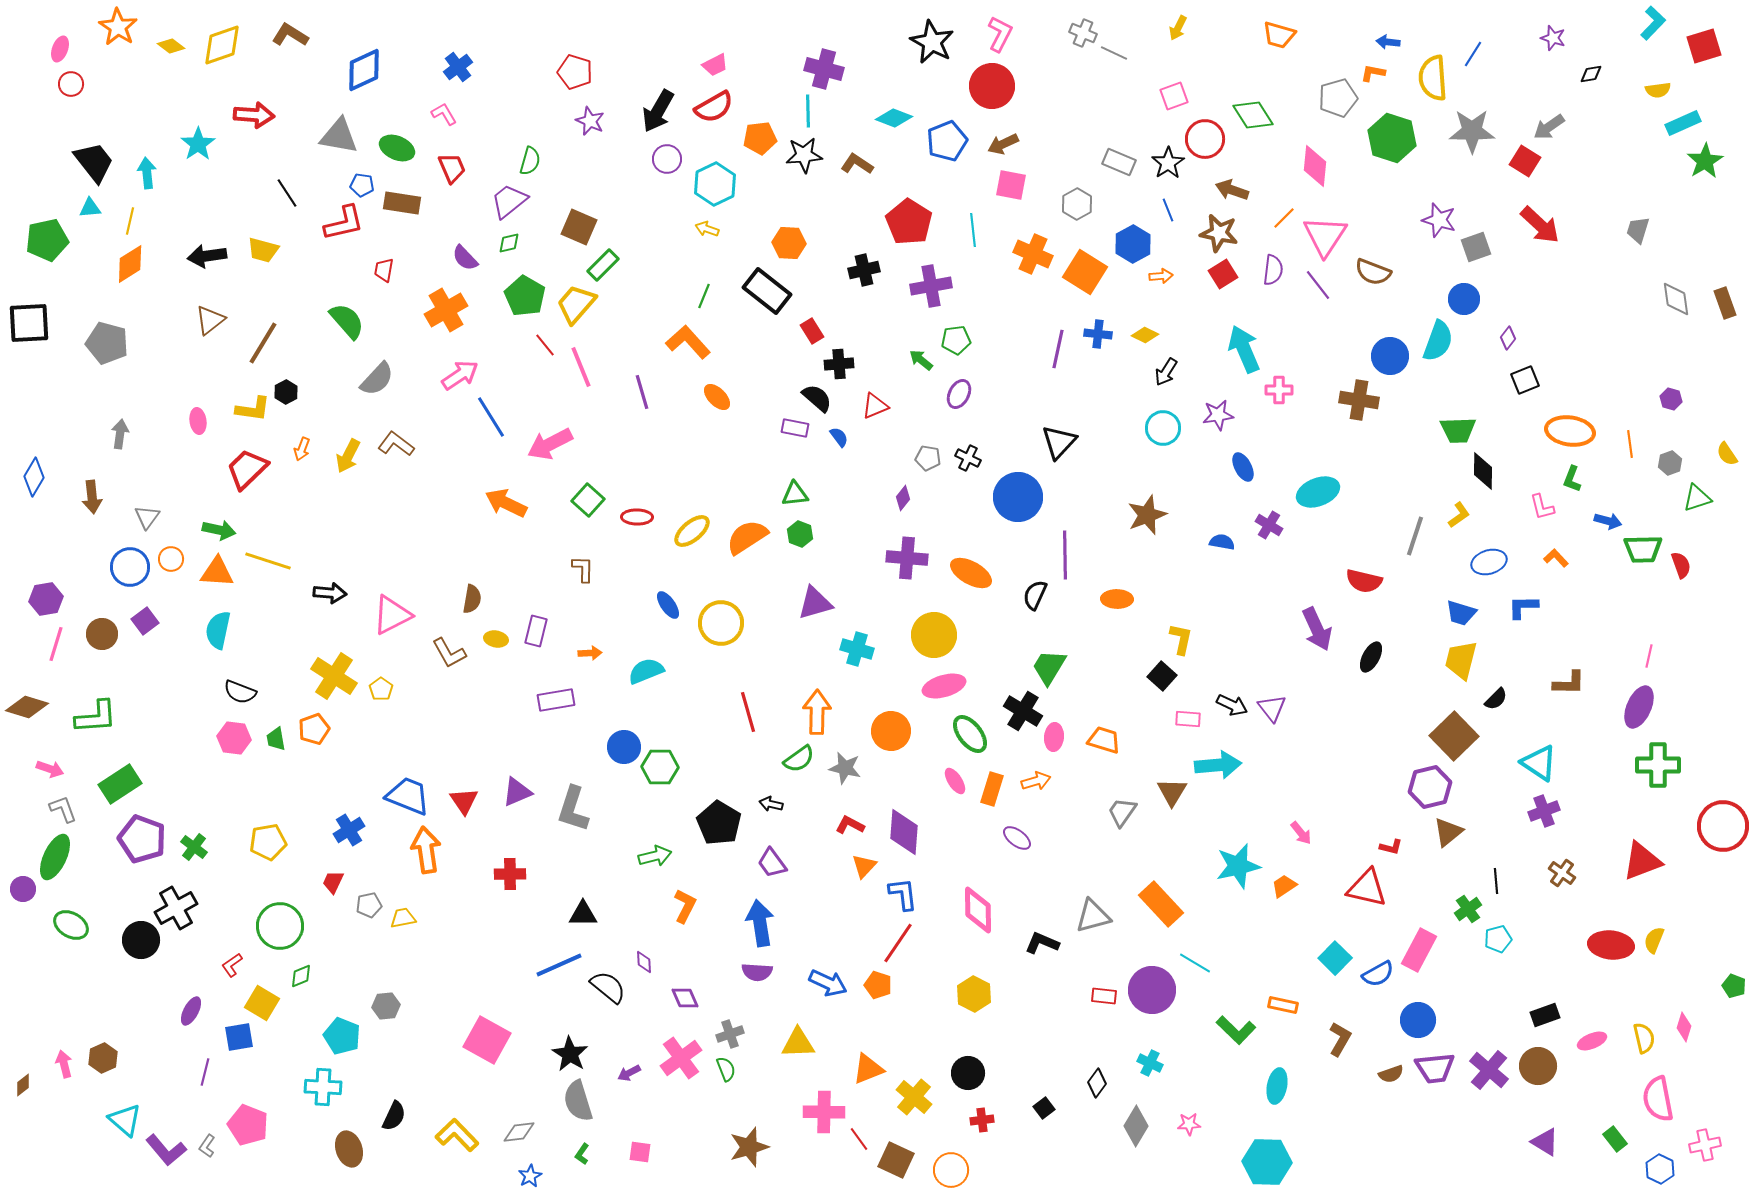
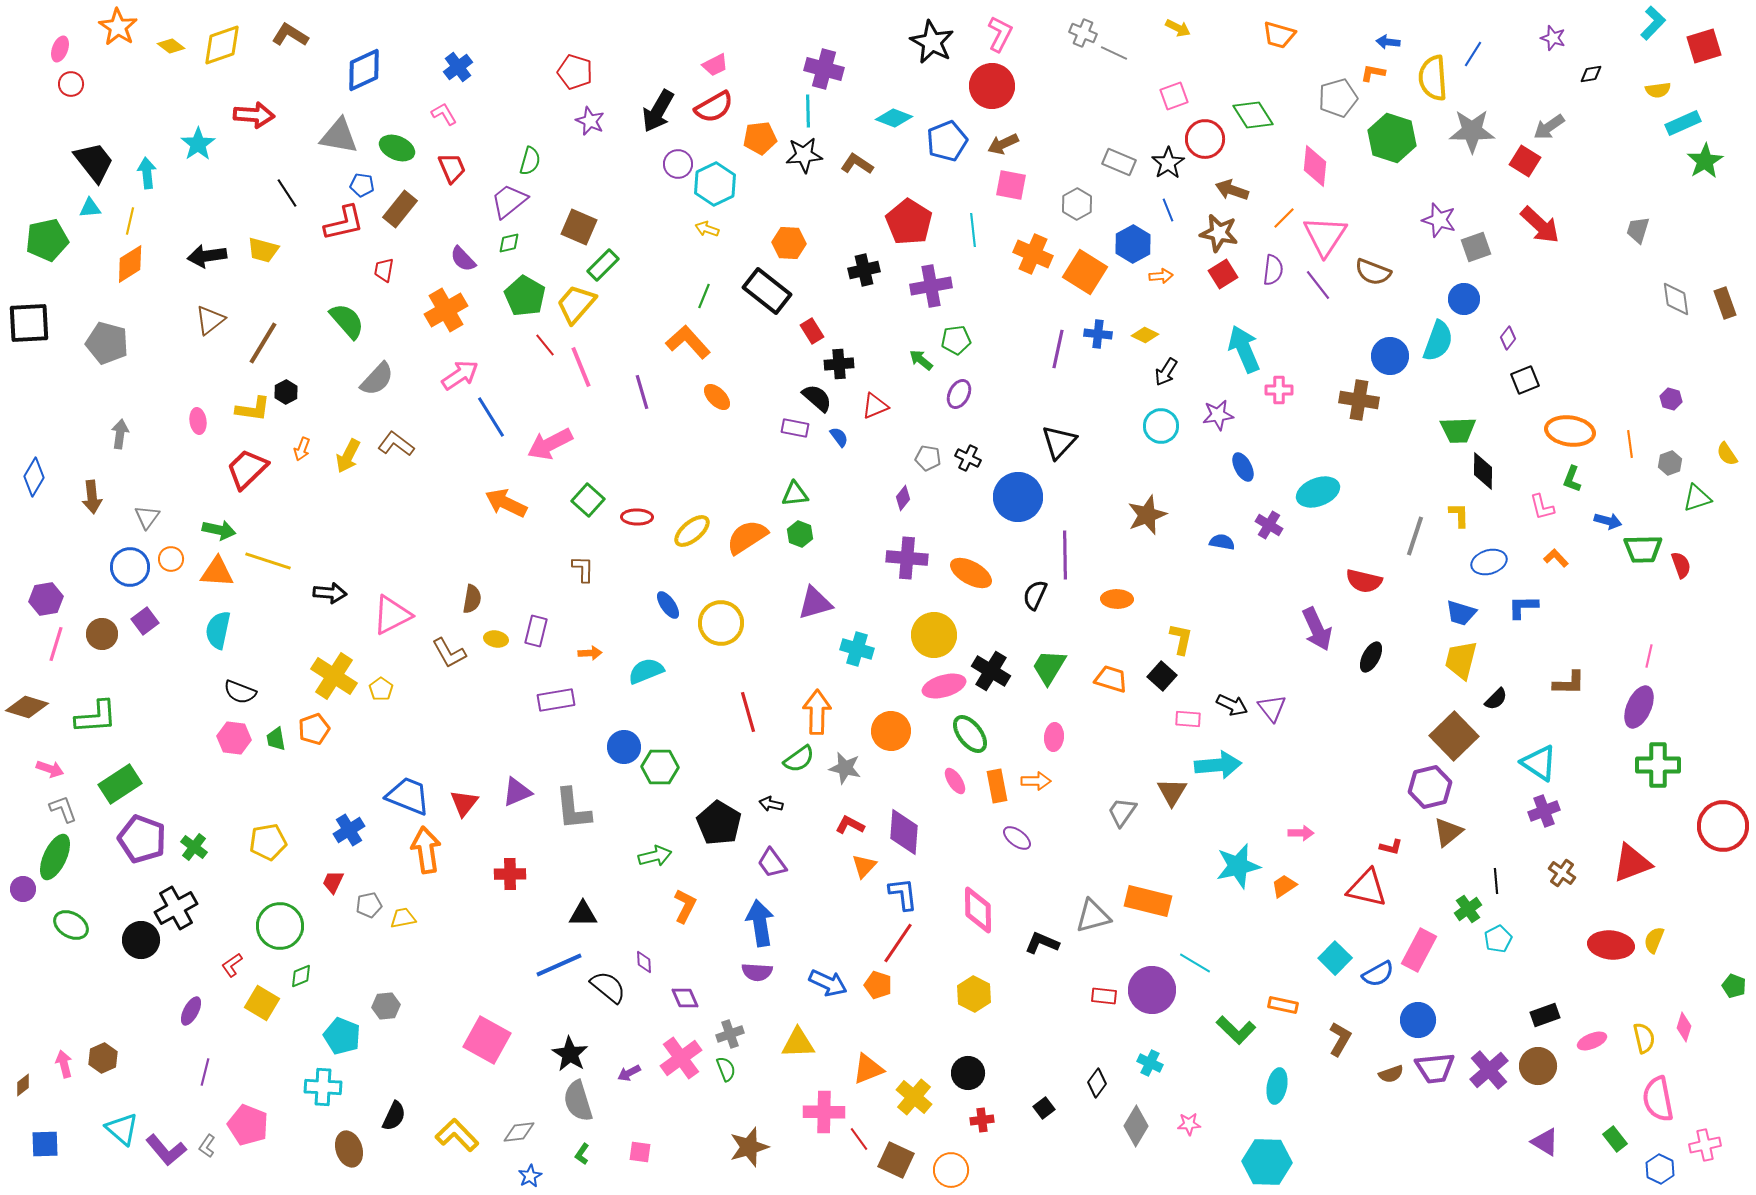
yellow arrow at (1178, 28): rotated 90 degrees counterclockwise
purple circle at (667, 159): moved 11 px right, 5 px down
brown rectangle at (402, 203): moved 2 px left, 6 px down; rotated 60 degrees counterclockwise
purple semicircle at (465, 258): moved 2 px left, 1 px down
cyan circle at (1163, 428): moved 2 px left, 2 px up
yellow L-shape at (1459, 515): rotated 56 degrees counterclockwise
black cross at (1023, 711): moved 32 px left, 40 px up
orange trapezoid at (1104, 740): moved 7 px right, 61 px up
orange arrow at (1036, 781): rotated 16 degrees clockwise
orange rectangle at (992, 789): moved 5 px right, 3 px up; rotated 28 degrees counterclockwise
red triangle at (464, 801): moved 2 px down; rotated 12 degrees clockwise
gray L-shape at (573, 809): rotated 24 degrees counterclockwise
pink arrow at (1301, 833): rotated 50 degrees counterclockwise
red triangle at (1642, 861): moved 10 px left, 2 px down
orange rectangle at (1161, 904): moved 13 px left, 3 px up; rotated 33 degrees counterclockwise
cyan pentagon at (1498, 939): rotated 12 degrees counterclockwise
blue square at (239, 1037): moved 194 px left, 107 px down; rotated 8 degrees clockwise
purple cross at (1489, 1070): rotated 9 degrees clockwise
cyan triangle at (125, 1120): moved 3 px left, 9 px down
